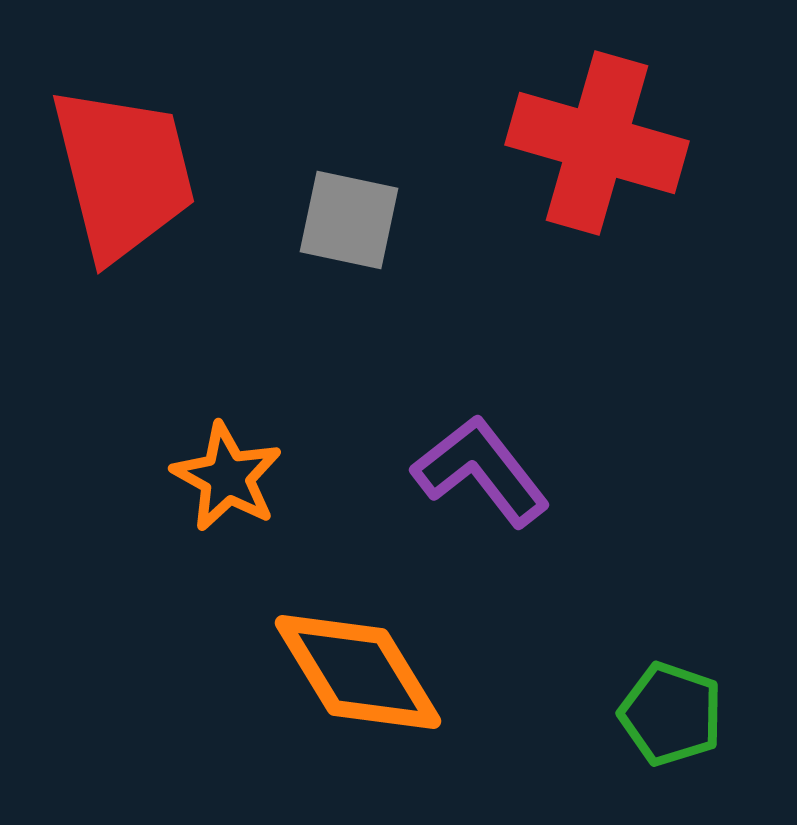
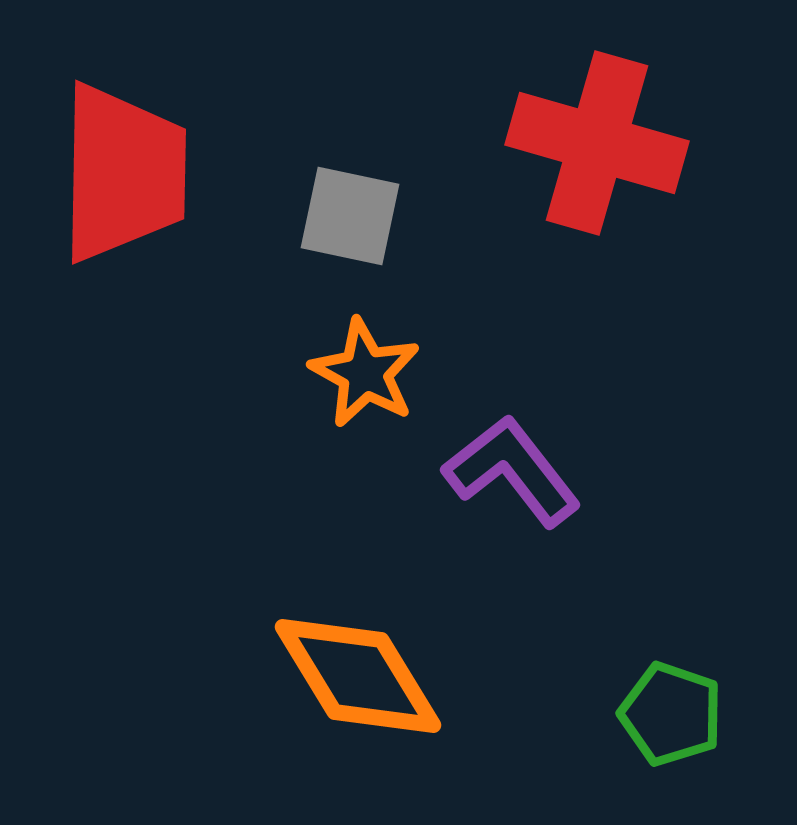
red trapezoid: rotated 15 degrees clockwise
gray square: moved 1 px right, 4 px up
purple L-shape: moved 31 px right
orange star: moved 138 px right, 104 px up
orange diamond: moved 4 px down
